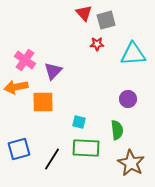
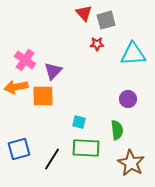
orange square: moved 6 px up
